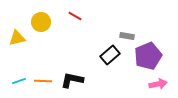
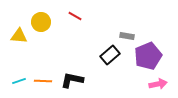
yellow triangle: moved 2 px right, 2 px up; rotated 18 degrees clockwise
